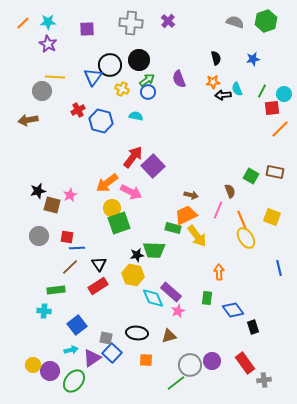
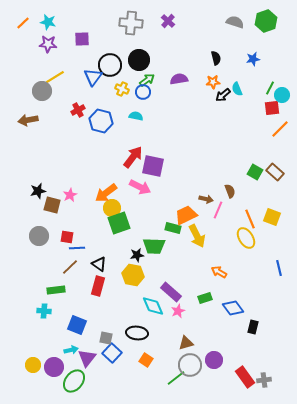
cyan star at (48, 22): rotated 14 degrees clockwise
purple square at (87, 29): moved 5 px left, 10 px down
purple star at (48, 44): rotated 24 degrees counterclockwise
yellow line at (55, 77): rotated 36 degrees counterclockwise
purple semicircle at (179, 79): rotated 102 degrees clockwise
green line at (262, 91): moved 8 px right, 3 px up
blue circle at (148, 92): moved 5 px left
cyan circle at (284, 94): moved 2 px left, 1 px down
black arrow at (223, 95): rotated 35 degrees counterclockwise
purple square at (153, 166): rotated 35 degrees counterclockwise
brown rectangle at (275, 172): rotated 30 degrees clockwise
green square at (251, 176): moved 4 px right, 4 px up
orange arrow at (107, 183): moved 1 px left, 10 px down
pink arrow at (131, 192): moved 9 px right, 5 px up
brown arrow at (191, 195): moved 15 px right, 4 px down
orange line at (242, 220): moved 8 px right, 1 px up
yellow arrow at (197, 236): rotated 10 degrees clockwise
green trapezoid at (154, 250): moved 4 px up
black triangle at (99, 264): rotated 21 degrees counterclockwise
orange arrow at (219, 272): rotated 56 degrees counterclockwise
red rectangle at (98, 286): rotated 42 degrees counterclockwise
cyan diamond at (153, 298): moved 8 px down
green rectangle at (207, 298): moved 2 px left; rotated 64 degrees clockwise
blue diamond at (233, 310): moved 2 px up
blue square at (77, 325): rotated 30 degrees counterclockwise
black rectangle at (253, 327): rotated 32 degrees clockwise
brown triangle at (169, 336): moved 17 px right, 7 px down
purple triangle at (92, 358): moved 5 px left; rotated 18 degrees counterclockwise
orange square at (146, 360): rotated 32 degrees clockwise
purple circle at (212, 361): moved 2 px right, 1 px up
red rectangle at (245, 363): moved 14 px down
purple circle at (50, 371): moved 4 px right, 4 px up
green line at (176, 383): moved 5 px up
